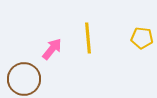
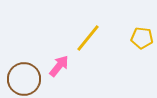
yellow line: rotated 44 degrees clockwise
pink arrow: moved 7 px right, 17 px down
